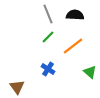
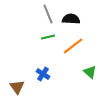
black semicircle: moved 4 px left, 4 px down
green line: rotated 32 degrees clockwise
blue cross: moved 5 px left, 5 px down
